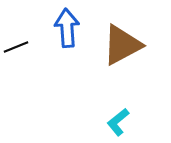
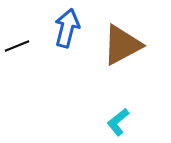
blue arrow: rotated 18 degrees clockwise
black line: moved 1 px right, 1 px up
